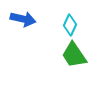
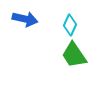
blue arrow: moved 2 px right
